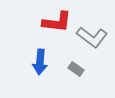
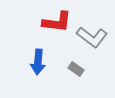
blue arrow: moved 2 px left
